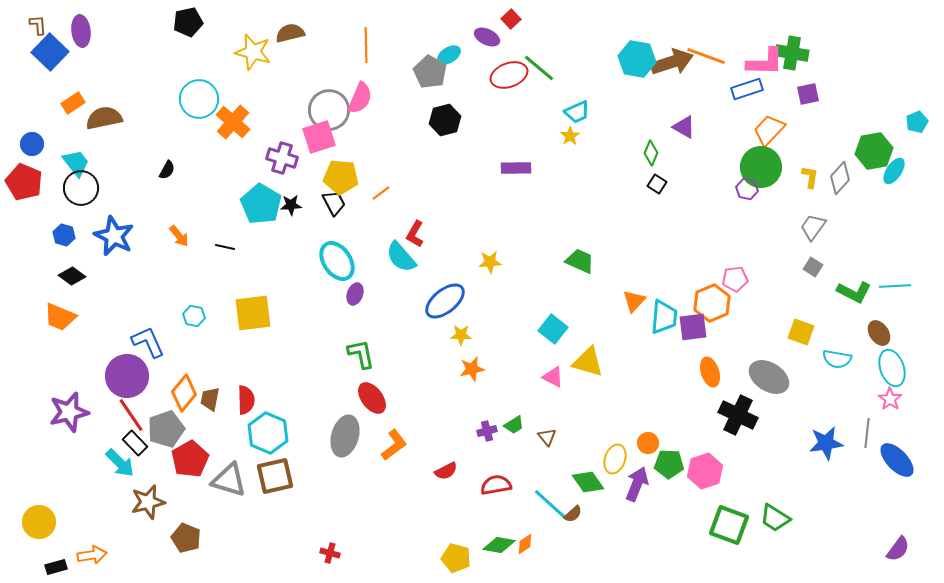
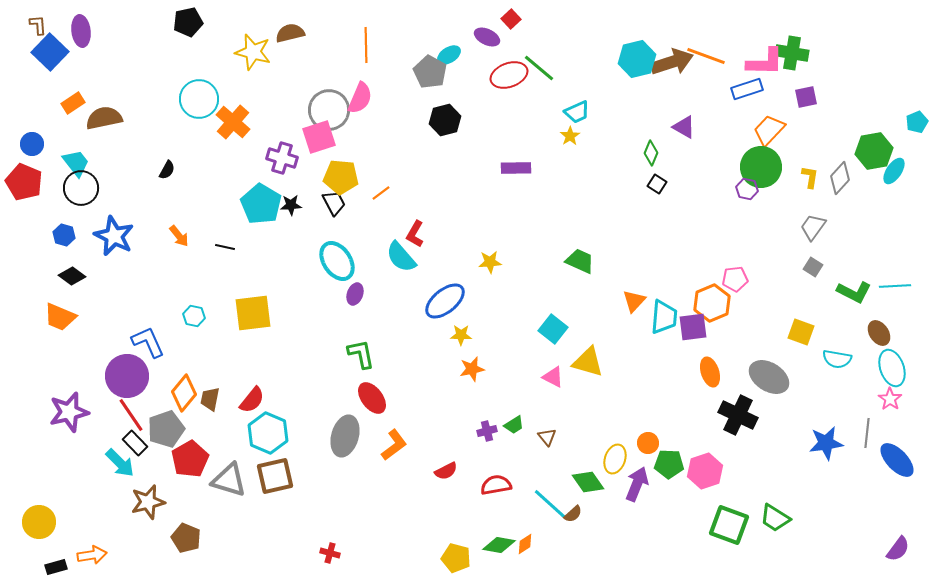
cyan hexagon at (637, 59): rotated 24 degrees counterclockwise
purple square at (808, 94): moved 2 px left, 3 px down
red semicircle at (246, 400): moved 6 px right; rotated 40 degrees clockwise
